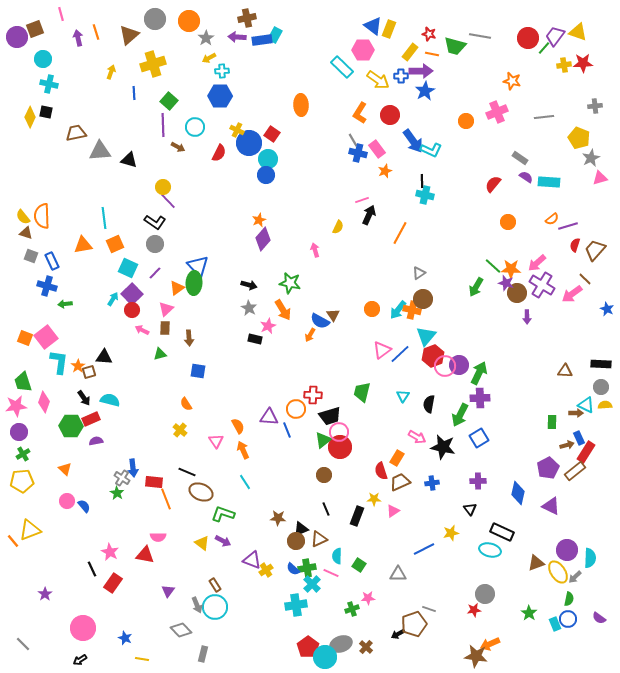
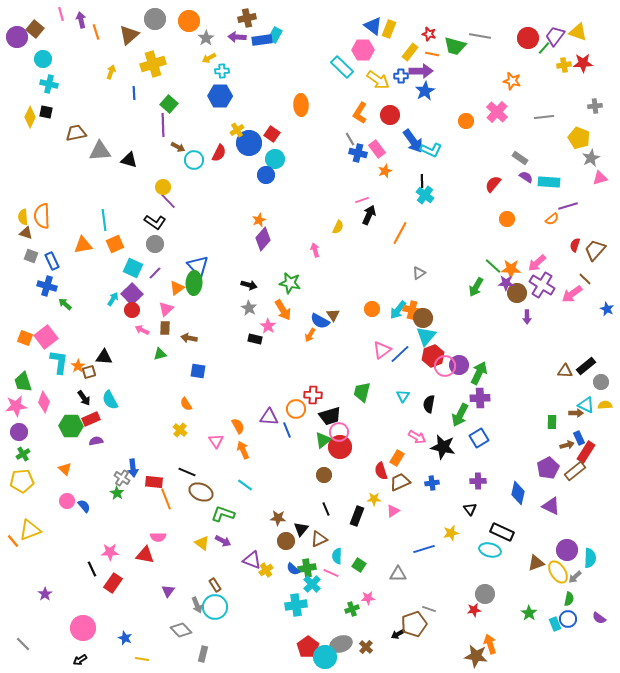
brown square at (35, 29): rotated 30 degrees counterclockwise
purple arrow at (78, 38): moved 3 px right, 18 px up
green square at (169, 101): moved 3 px down
pink cross at (497, 112): rotated 25 degrees counterclockwise
cyan circle at (195, 127): moved 1 px left, 33 px down
yellow cross at (237, 130): rotated 32 degrees clockwise
gray line at (353, 140): moved 3 px left, 1 px up
cyan circle at (268, 159): moved 7 px right
cyan cross at (425, 195): rotated 24 degrees clockwise
yellow semicircle at (23, 217): rotated 35 degrees clockwise
cyan line at (104, 218): moved 2 px down
orange circle at (508, 222): moved 1 px left, 3 px up
purple line at (568, 226): moved 20 px up
cyan square at (128, 268): moved 5 px right
purple star at (506, 283): rotated 14 degrees counterclockwise
brown circle at (423, 299): moved 19 px down
green arrow at (65, 304): rotated 48 degrees clockwise
pink star at (268, 326): rotated 14 degrees counterclockwise
brown arrow at (189, 338): rotated 105 degrees clockwise
black rectangle at (601, 364): moved 15 px left, 2 px down; rotated 42 degrees counterclockwise
gray circle at (601, 387): moved 5 px up
cyan semicircle at (110, 400): rotated 132 degrees counterclockwise
cyan line at (245, 482): moved 3 px down; rotated 21 degrees counterclockwise
black triangle at (301, 529): rotated 28 degrees counterclockwise
brown circle at (296, 541): moved 10 px left
blue line at (424, 549): rotated 10 degrees clockwise
pink star at (110, 552): rotated 30 degrees counterclockwise
orange arrow at (490, 644): rotated 96 degrees clockwise
